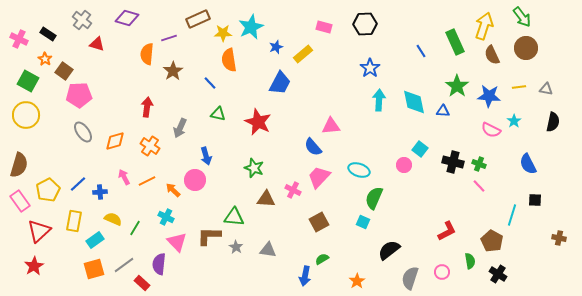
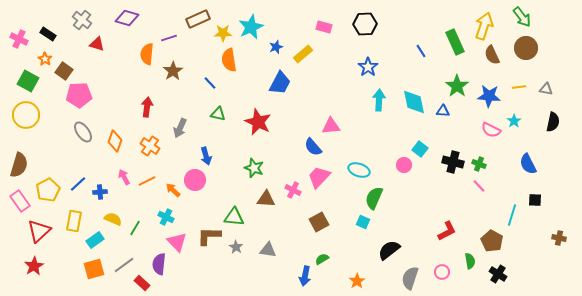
blue star at (370, 68): moved 2 px left, 1 px up
orange diamond at (115, 141): rotated 55 degrees counterclockwise
